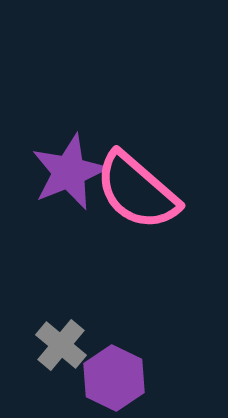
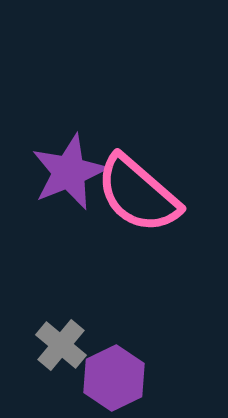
pink semicircle: moved 1 px right, 3 px down
purple hexagon: rotated 8 degrees clockwise
